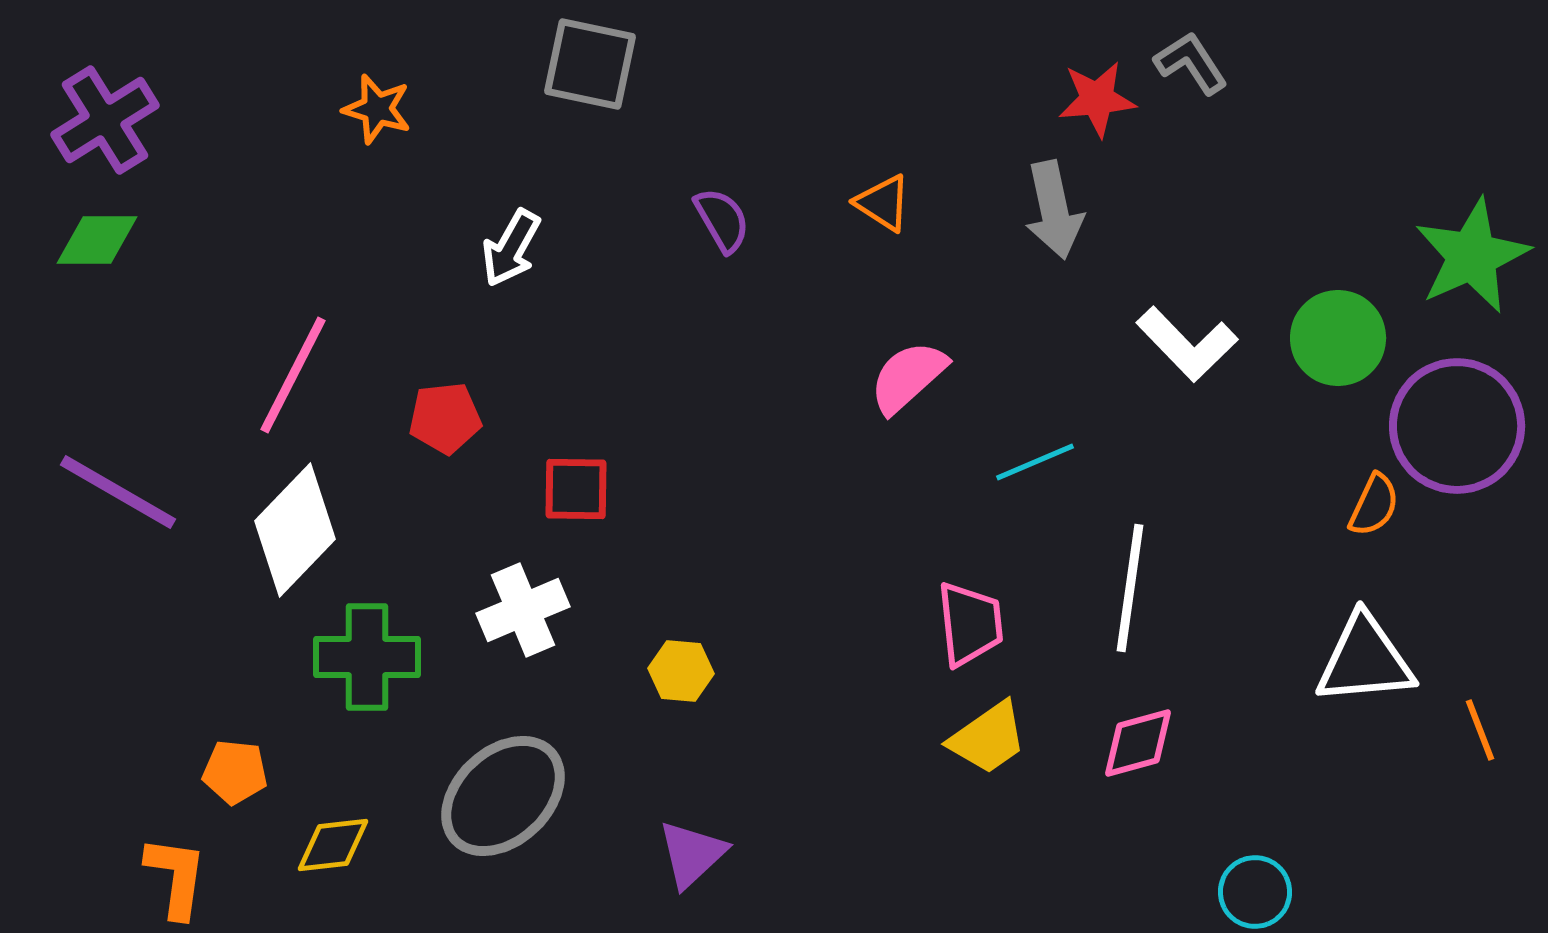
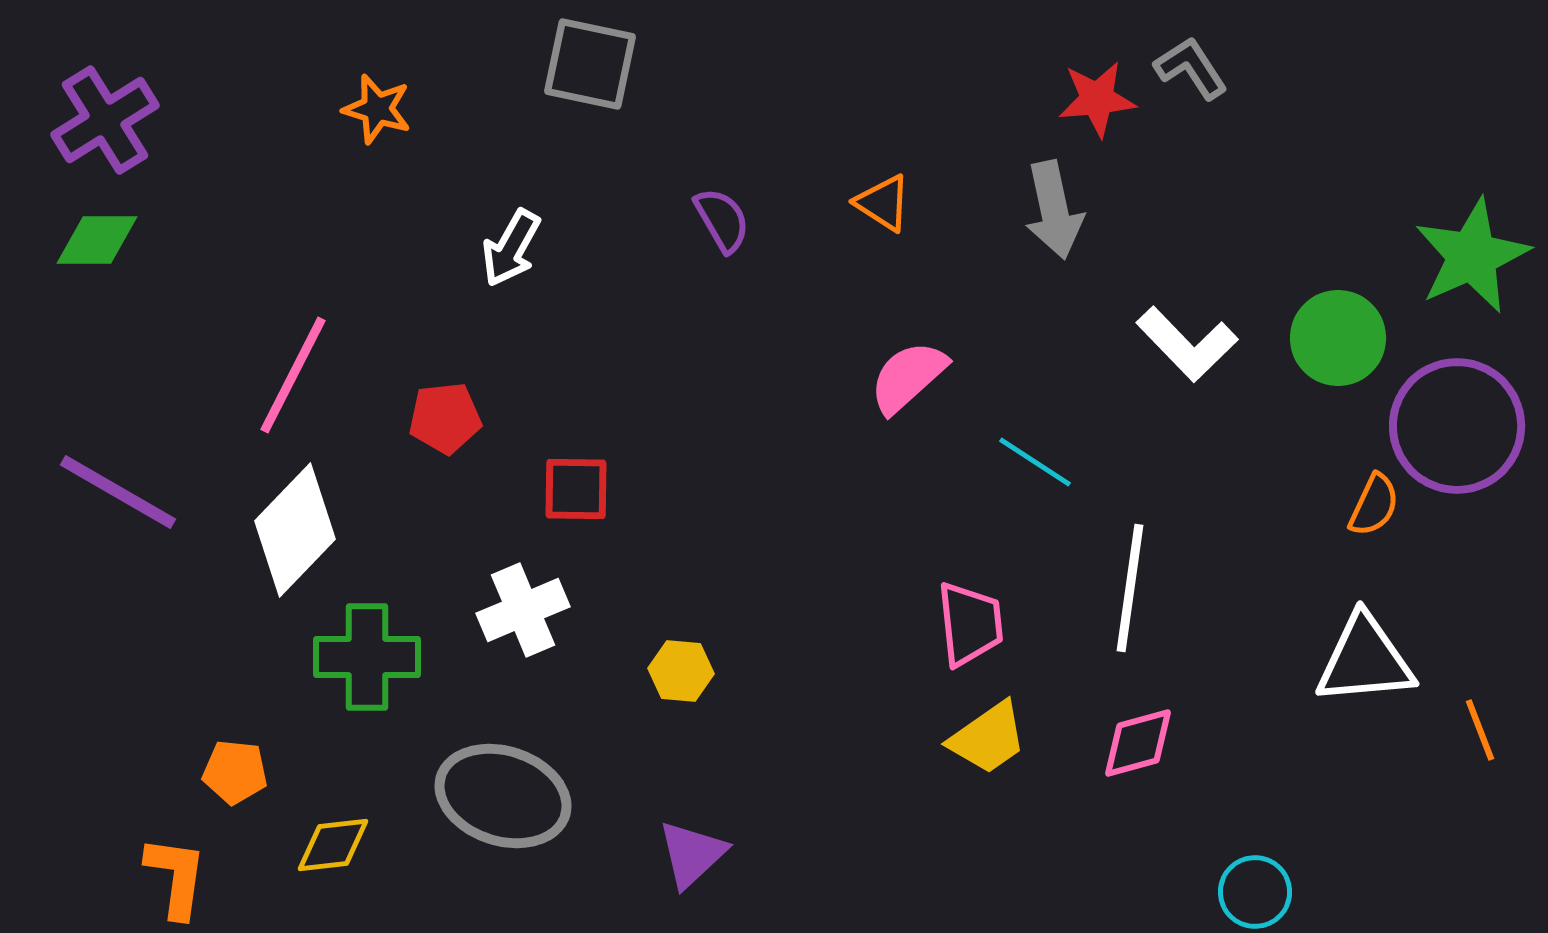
gray L-shape: moved 5 px down
cyan line: rotated 56 degrees clockwise
gray ellipse: rotated 61 degrees clockwise
